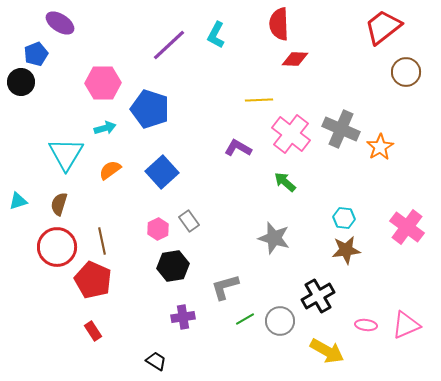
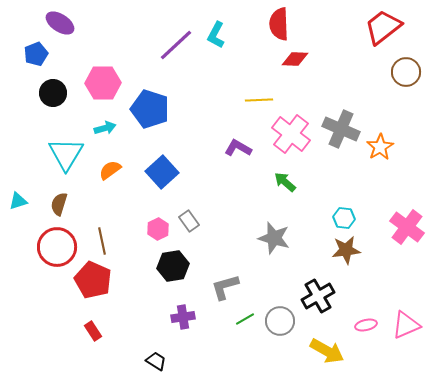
purple line at (169, 45): moved 7 px right
black circle at (21, 82): moved 32 px right, 11 px down
pink ellipse at (366, 325): rotated 20 degrees counterclockwise
